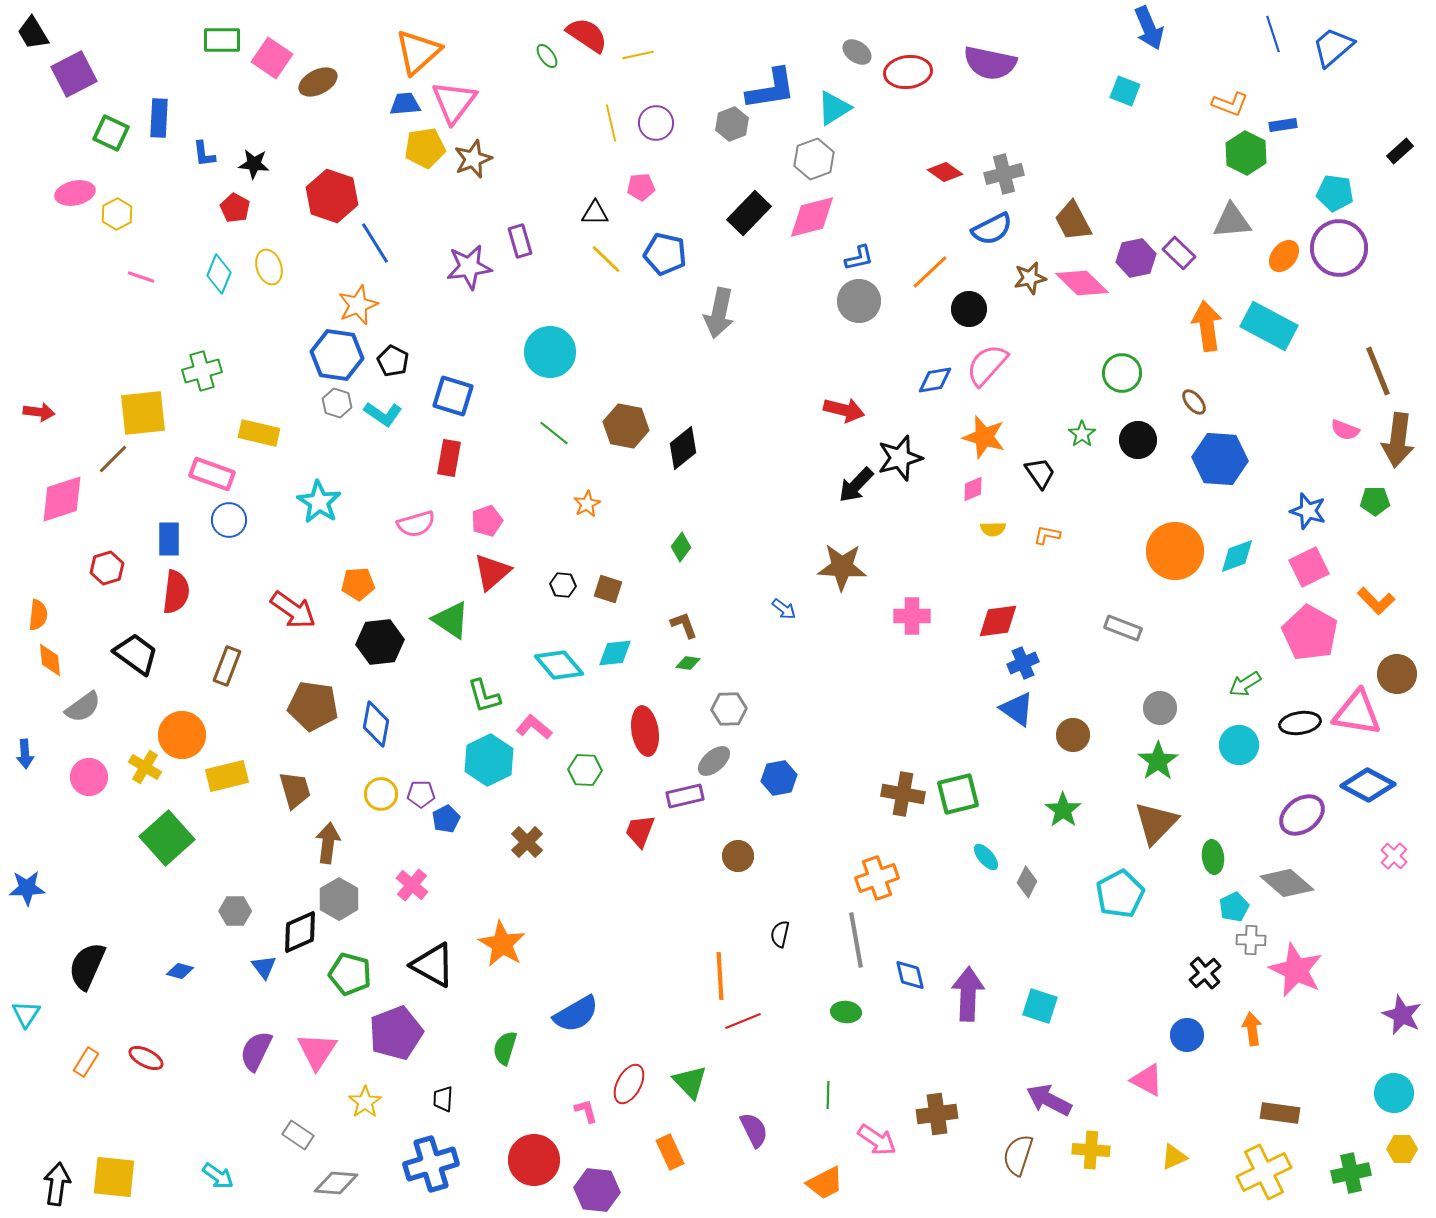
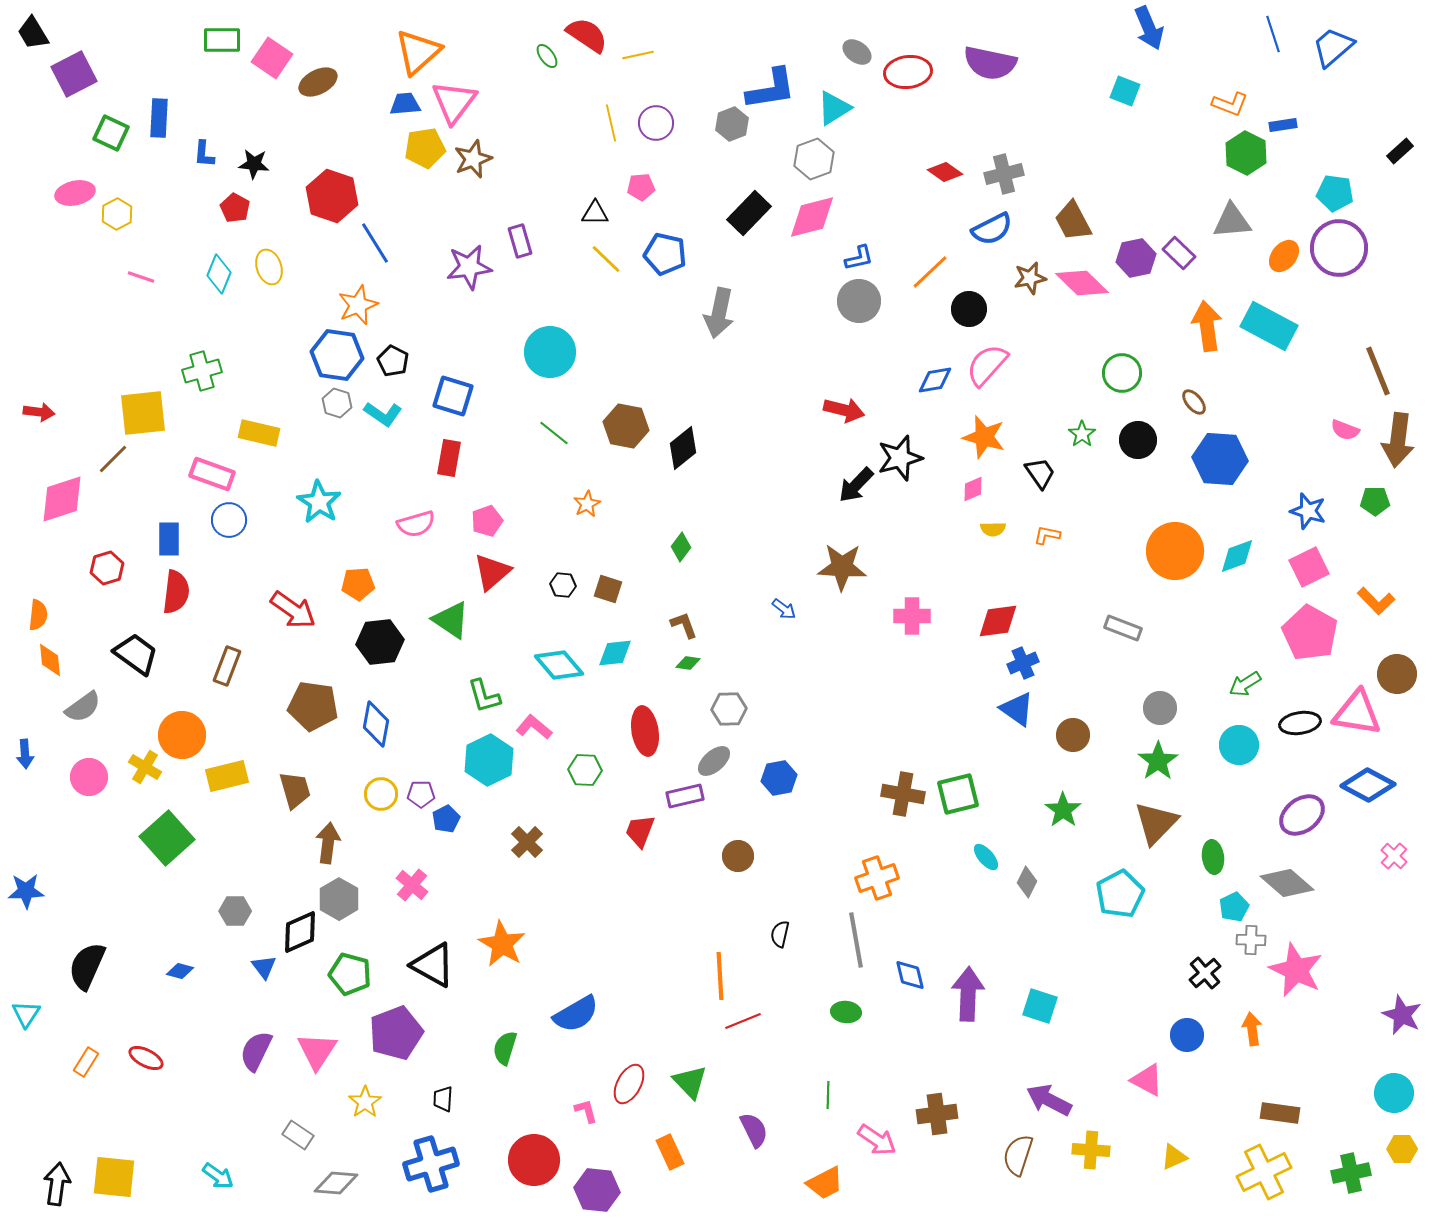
blue L-shape at (204, 154): rotated 12 degrees clockwise
blue star at (27, 888): moved 1 px left, 3 px down
